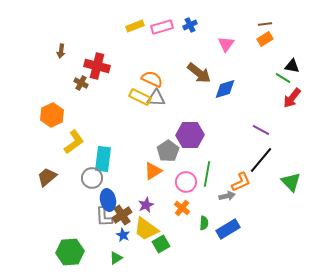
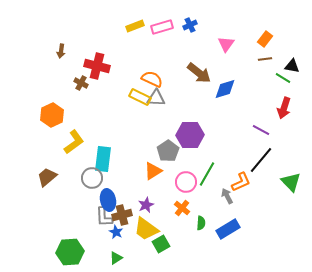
brown line at (265, 24): moved 35 px down
orange rectangle at (265, 39): rotated 21 degrees counterclockwise
red arrow at (292, 98): moved 8 px left, 10 px down; rotated 20 degrees counterclockwise
green line at (207, 174): rotated 20 degrees clockwise
gray arrow at (227, 196): rotated 105 degrees counterclockwise
brown cross at (122, 215): rotated 18 degrees clockwise
green semicircle at (204, 223): moved 3 px left
blue star at (123, 235): moved 7 px left, 3 px up
